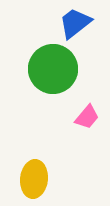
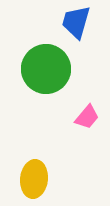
blue trapezoid: moved 1 px right, 1 px up; rotated 36 degrees counterclockwise
green circle: moved 7 px left
